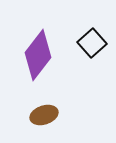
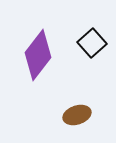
brown ellipse: moved 33 px right
